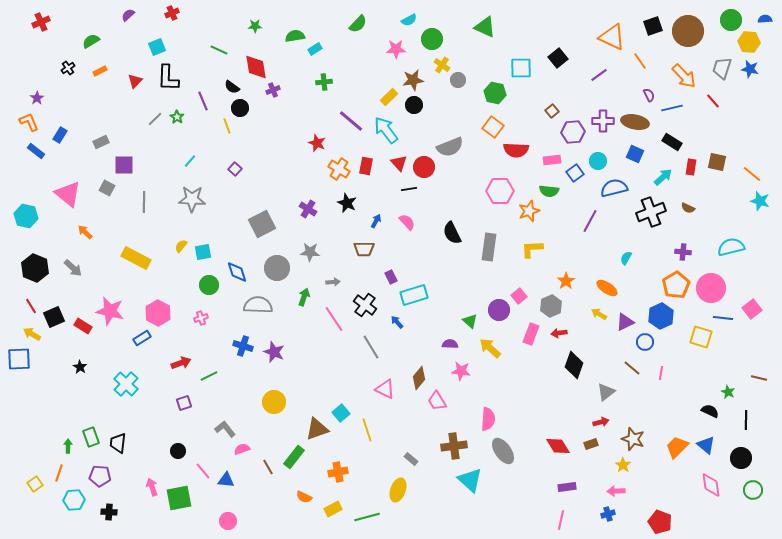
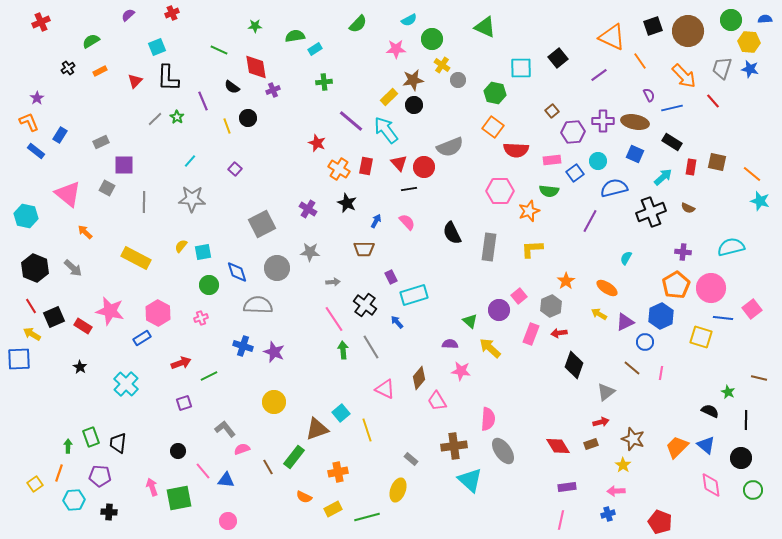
black circle at (240, 108): moved 8 px right, 10 px down
green arrow at (304, 297): moved 39 px right, 53 px down; rotated 24 degrees counterclockwise
